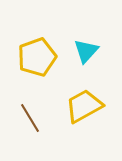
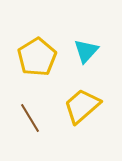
yellow pentagon: rotated 12 degrees counterclockwise
yellow trapezoid: moved 2 px left; rotated 12 degrees counterclockwise
